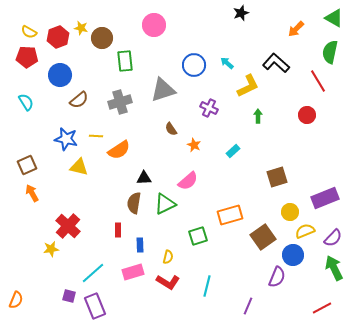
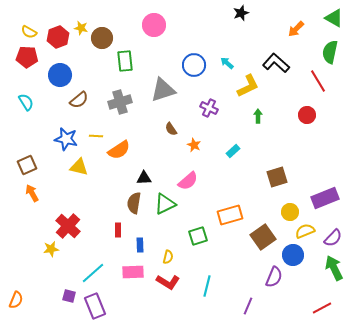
pink rectangle at (133, 272): rotated 15 degrees clockwise
purple semicircle at (277, 277): moved 3 px left
